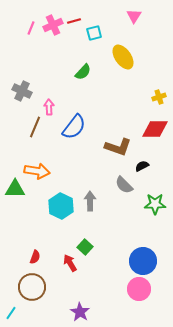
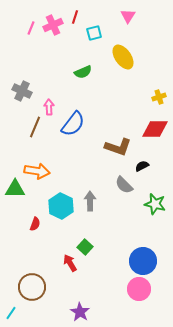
pink triangle: moved 6 px left
red line: moved 1 px right, 4 px up; rotated 56 degrees counterclockwise
green semicircle: rotated 24 degrees clockwise
blue semicircle: moved 1 px left, 3 px up
green star: rotated 15 degrees clockwise
red semicircle: moved 33 px up
